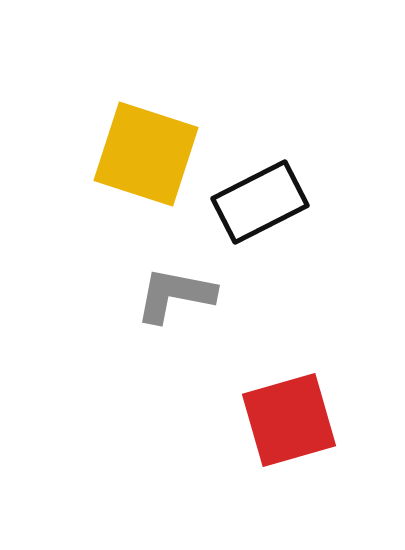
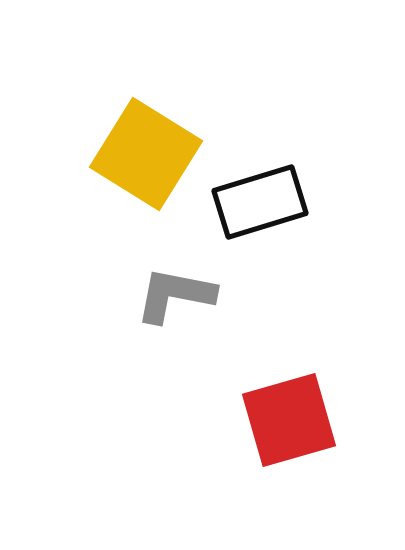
yellow square: rotated 14 degrees clockwise
black rectangle: rotated 10 degrees clockwise
